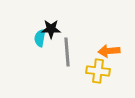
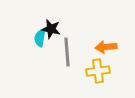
black star: rotated 12 degrees clockwise
orange arrow: moved 3 px left, 4 px up
yellow cross: rotated 15 degrees counterclockwise
